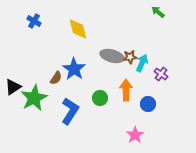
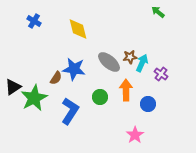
gray ellipse: moved 3 px left, 6 px down; rotated 25 degrees clockwise
blue star: rotated 25 degrees counterclockwise
green circle: moved 1 px up
